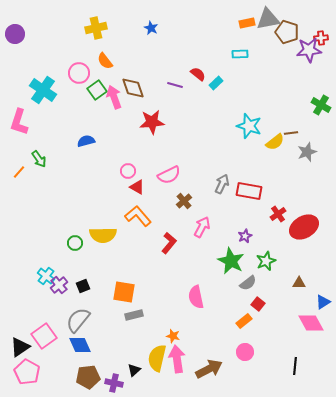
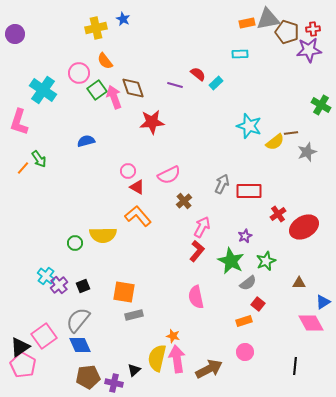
blue star at (151, 28): moved 28 px left, 9 px up
red cross at (321, 38): moved 8 px left, 9 px up
orange line at (19, 172): moved 4 px right, 4 px up
red rectangle at (249, 191): rotated 10 degrees counterclockwise
red L-shape at (169, 243): moved 28 px right, 8 px down
orange rectangle at (244, 321): rotated 21 degrees clockwise
pink pentagon at (27, 372): moved 4 px left, 7 px up
